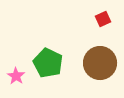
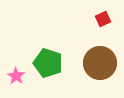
green pentagon: rotated 8 degrees counterclockwise
